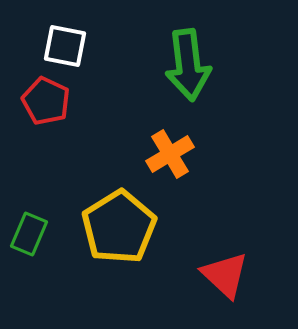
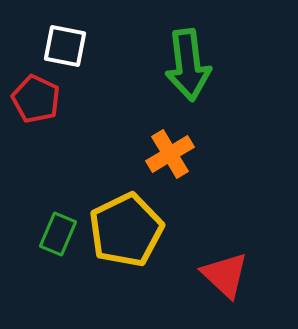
red pentagon: moved 10 px left, 2 px up
yellow pentagon: moved 7 px right, 3 px down; rotated 6 degrees clockwise
green rectangle: moved 29 px right
